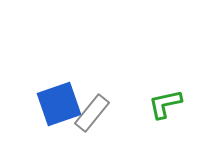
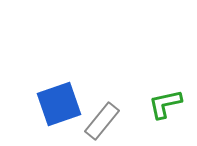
gray rectangle: moved 10 px right, 8 px down
